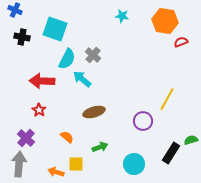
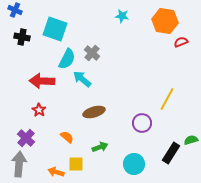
gray cross: moved 1 px left, 2 px up
purple circle: moved 1 px left, 2 px down
